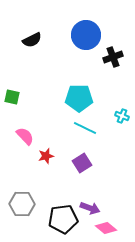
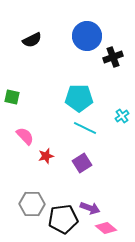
blue circle: moved 1 px right, 1 px down
cyan cross: rotated 32 degrees clockwise
gray hexagon: moved 10 px right
